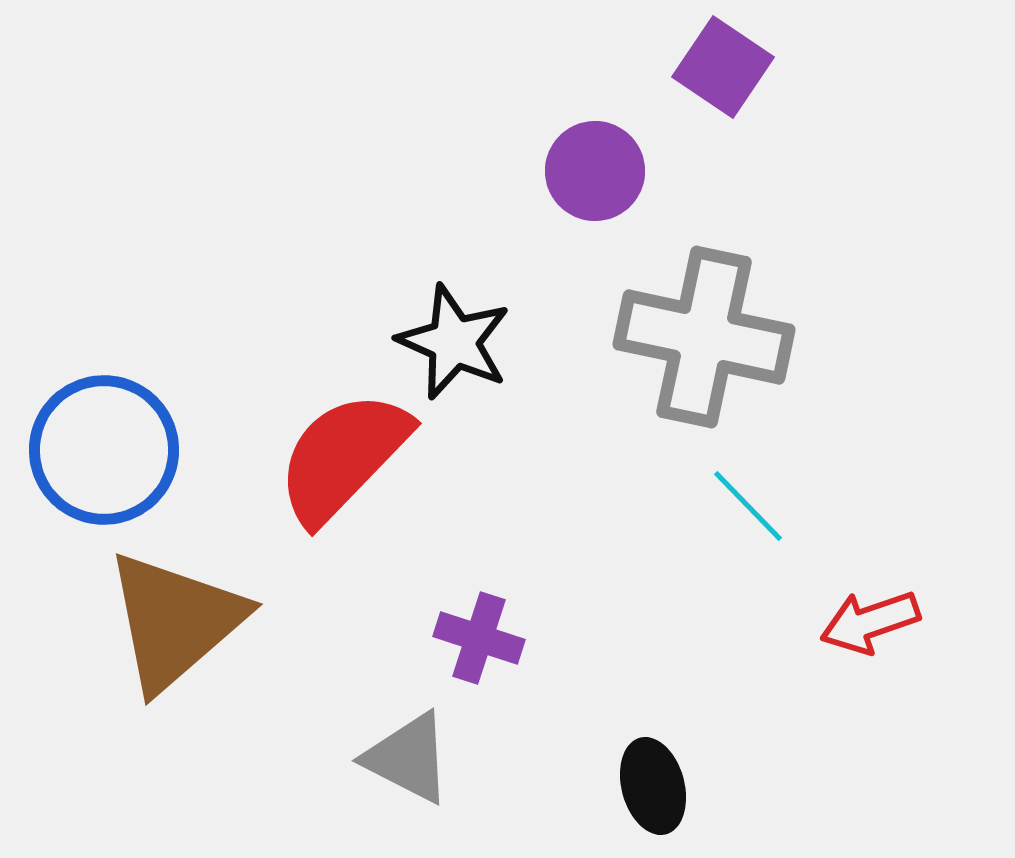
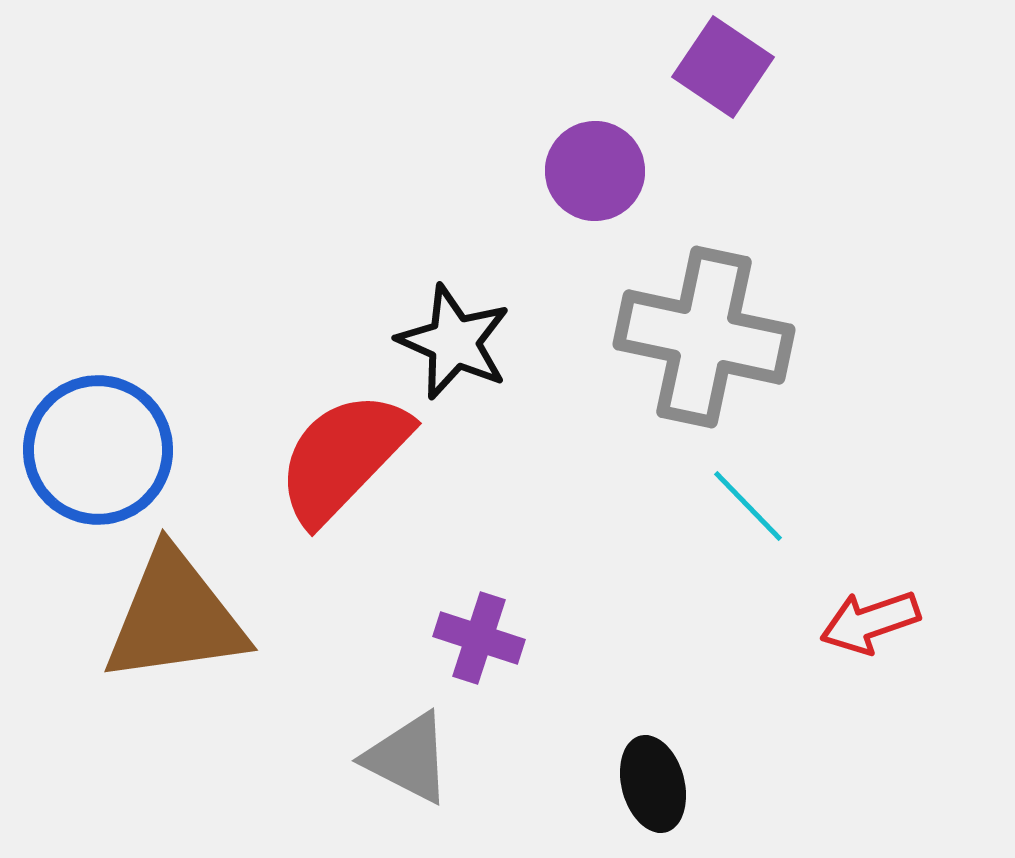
blue circle: moved 6 px left
brown triangle: moved 4 px up; rotated 33 degrees clockwise
black ellipse: moved 2 px up
